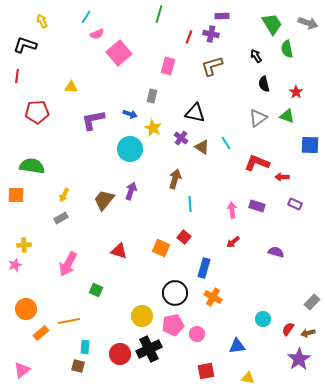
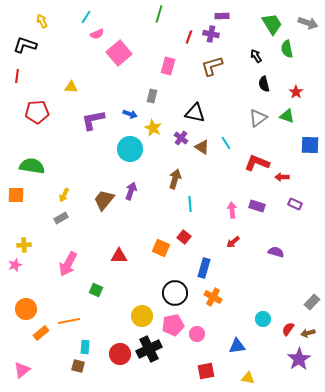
red triangle at (119, 251): moved 5 px down; rotated 18 degrees counterclockwise
